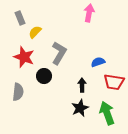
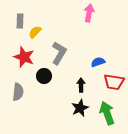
gray rectangle: moved 3 px down; rotated 24 degrees clockwise
black arrow: moved 1 px left
